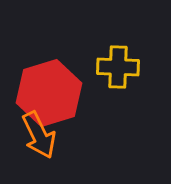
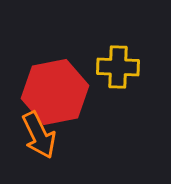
red hexagon: moved 6 px right, 1 px up; rotated 6 degrees clockwise
